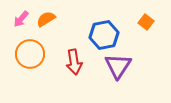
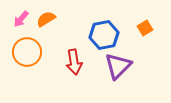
orange square: moved 1 px left, 6 px down; rotated 21 degrees clockwise
orange circle: moved 3 px left, 2 px up
purple triangle: rotated 12 degrees clockwise
